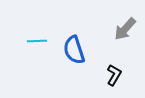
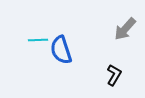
cyan line: moved 1 px right, 1 px up
blue semicircle: moved 13 px left
